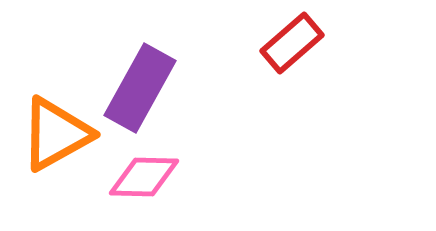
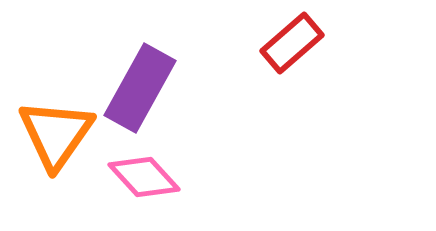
orange triangle: rotated 26 degrees counterclockwise
pink diamond: rotated 46 degrees clockwise
